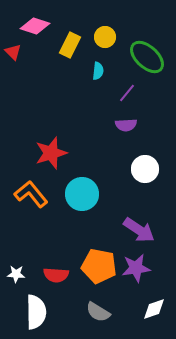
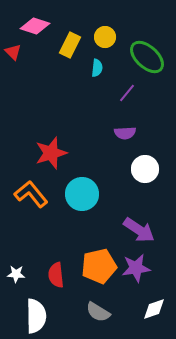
cyan semicircle: moved 1 px left, 3 px up
purple semicircle: moved 1 px left, 8 px down
orange pentagon: rotated 24 degrees counterclockwise
red semicircle: rotated 80 degrees clockwise
white semicircle: moved 4 px down
